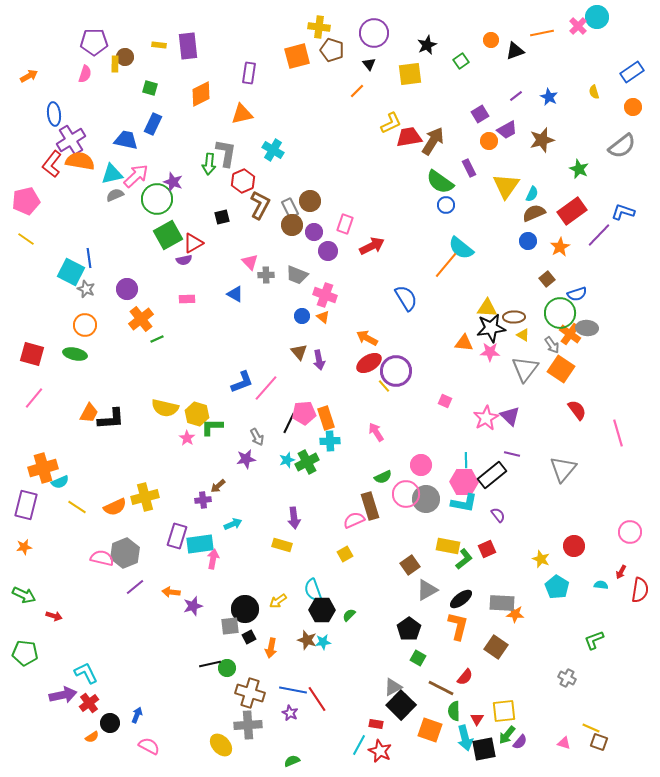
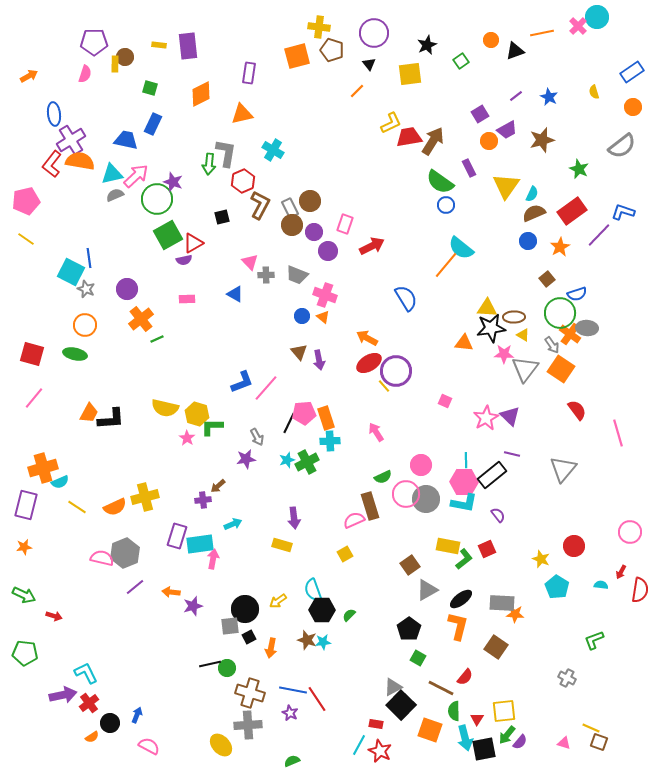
pink star at (490, 352): moved 14 px right, 2 px down
